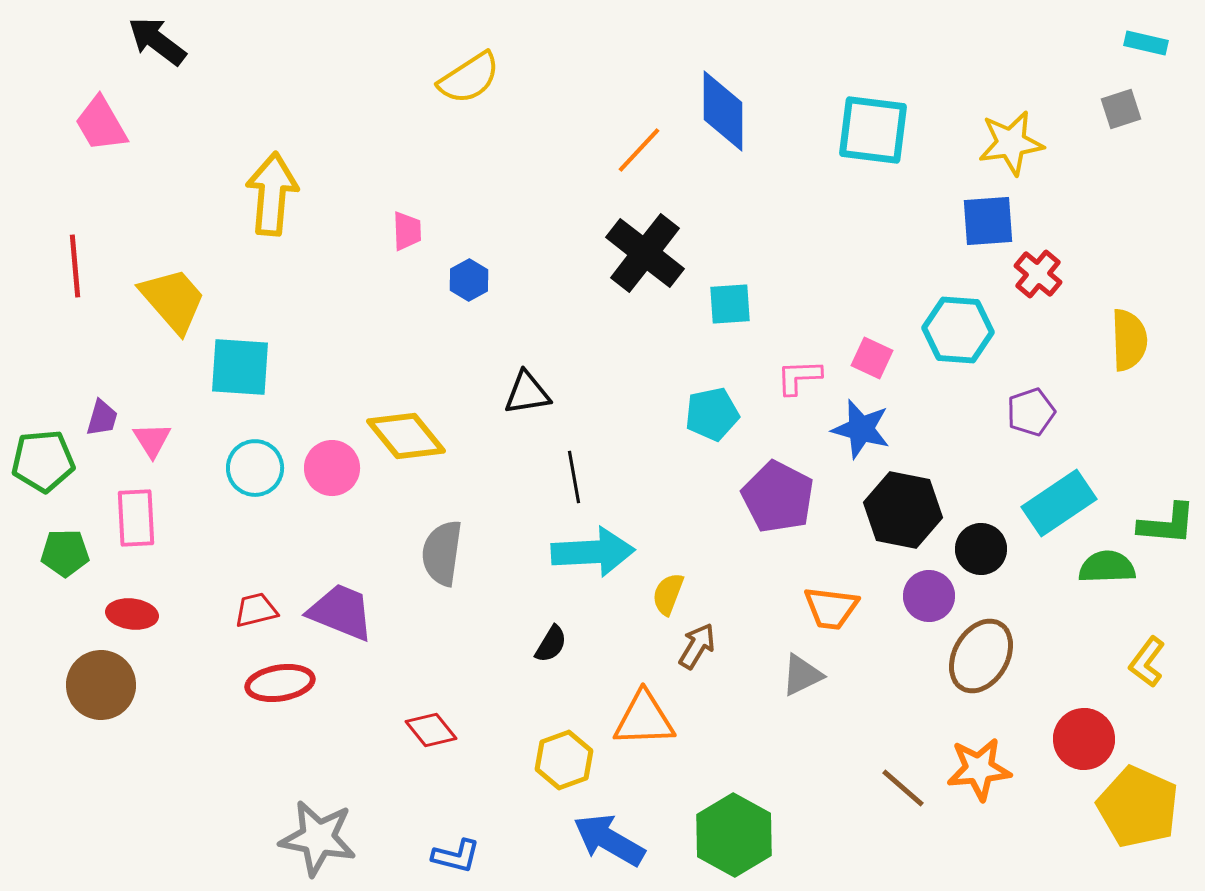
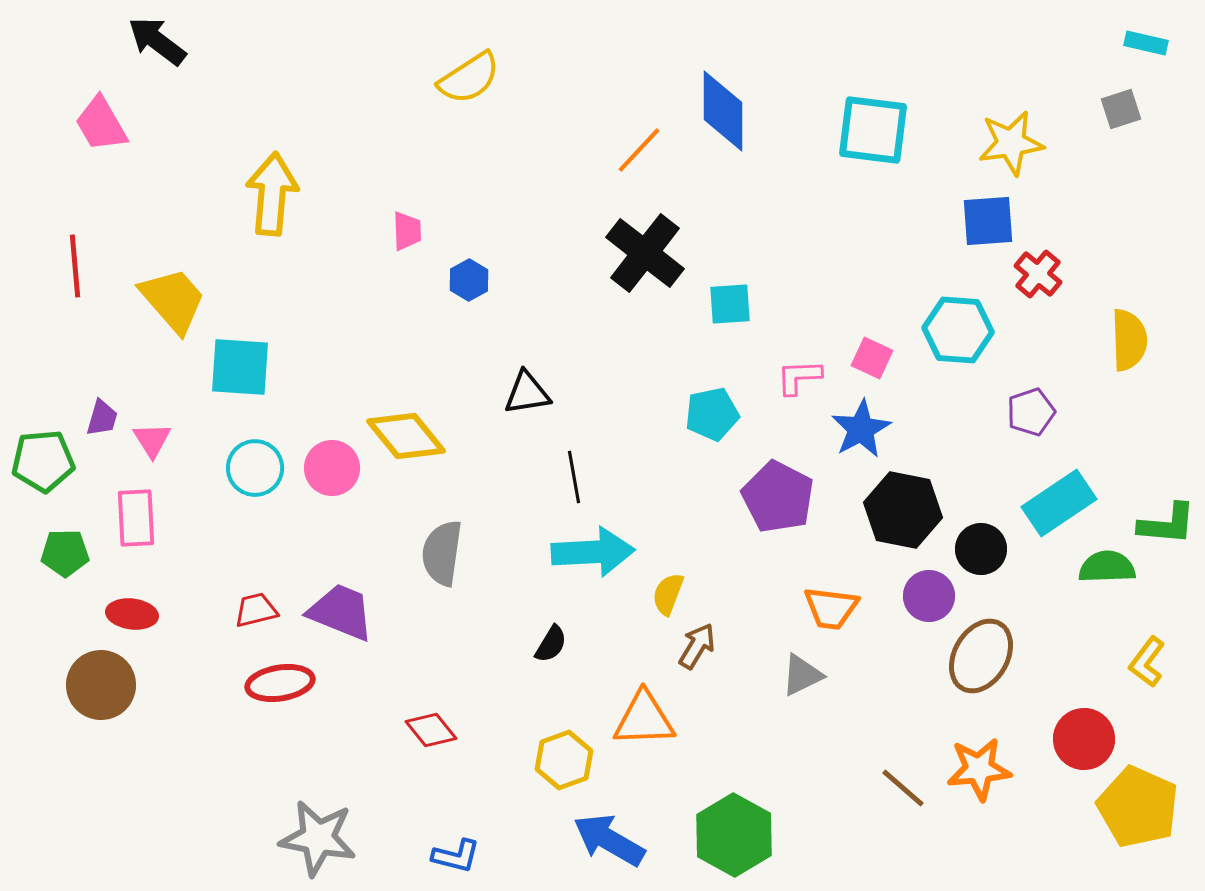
blue star at (861, 429): rotated 28 degrees clockwise
